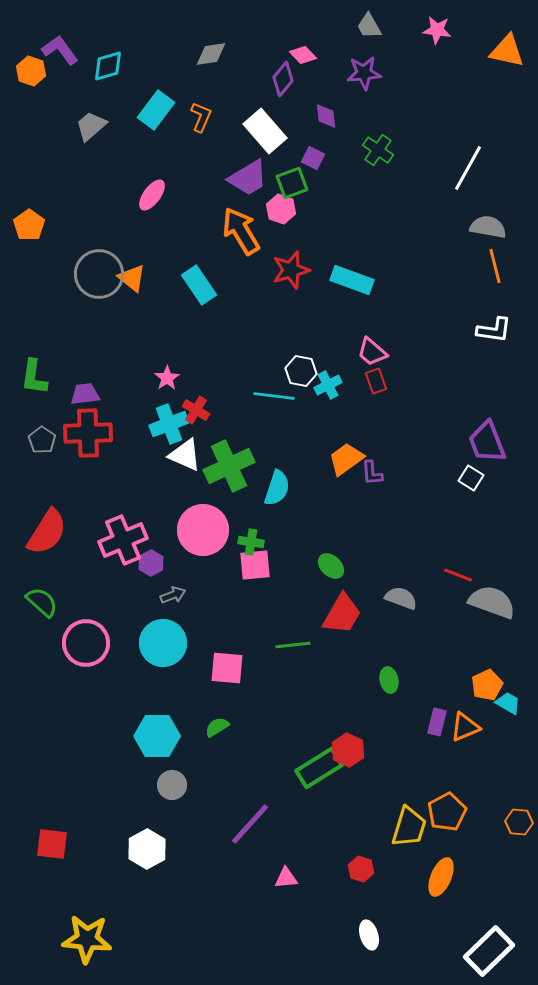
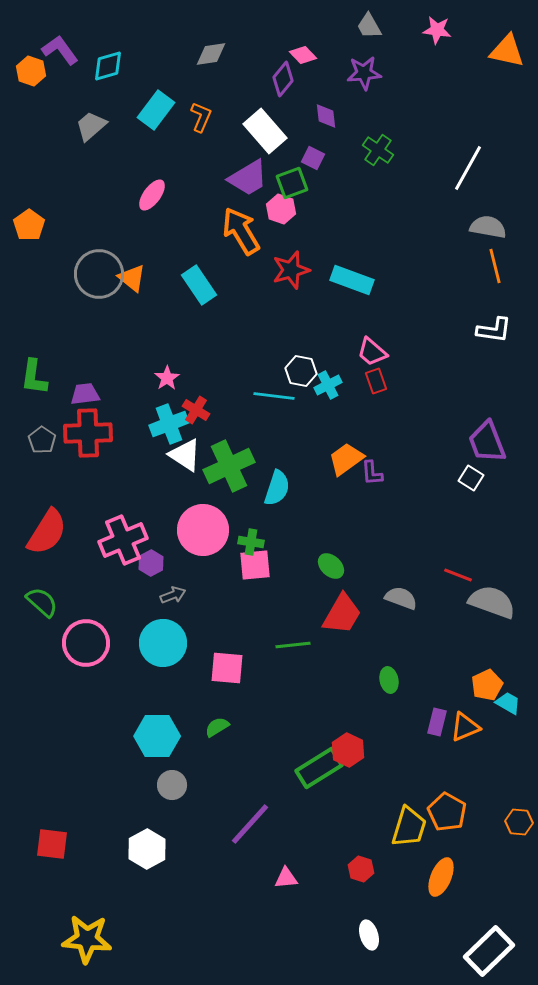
white triangle at (185, 455): rotated 9 degrees clockwise
orange pentagon at (447, 812): rotated 15 degrees counterclockwise
